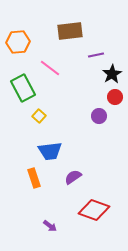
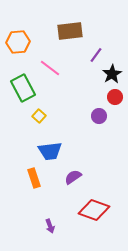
purple line: rotated 42 degrees counterclockwise
purple arrow: rotated 32 degrees clockwise
